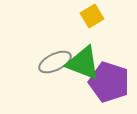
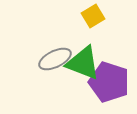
yellow square: moved 1 px right
gray ellipse: moved 3 px up
